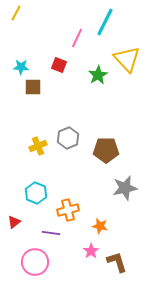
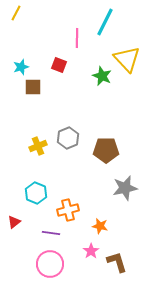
pink line: rotated 24 degrees counterclockwise
cyan star: rotated 21 degrees counterclockwise
green star: moved 4 px right, 1 px down; rotated 18 degrees counterclockwise
pink circle: moved 15 px right, 2 px down
